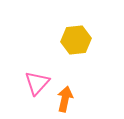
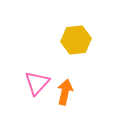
orange arrow: moved 7 px up
